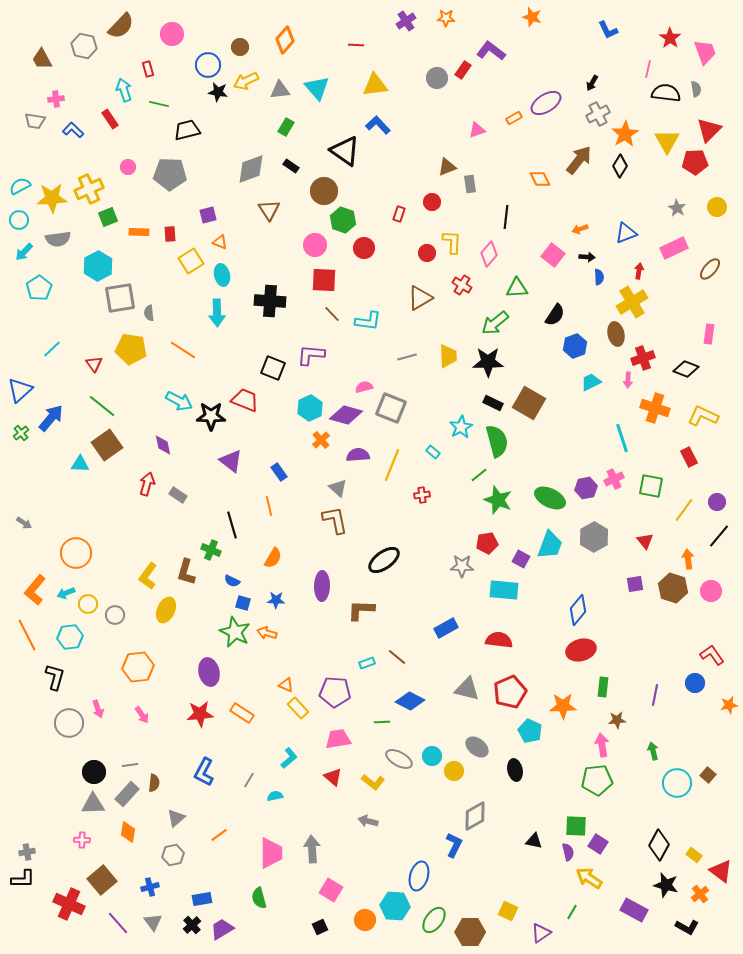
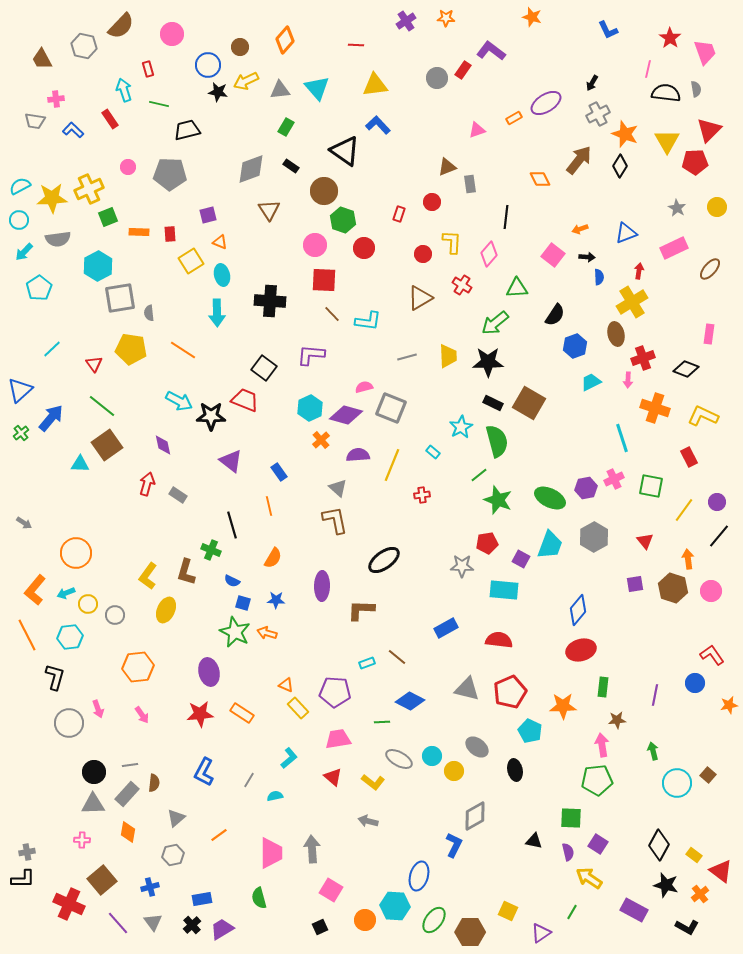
orange star at (625, 134): rotated 20 degrees counterclockwise
red circle at (427, 253): moved 4 px left, 1 px down
black square at (273, 368): moved 9 px left; rotated 15 degrees clockwise
green square at (576, 826): moved 5 px left, 8 px up
